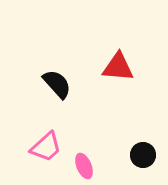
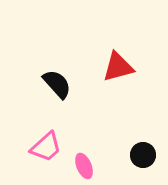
red triangle: rotated 20 degrees counterclockwise
